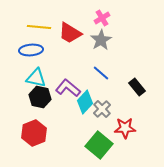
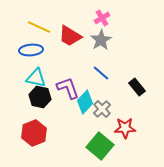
yellow line: rotated 20 degrees clockwise
red trapezoid: moved 3 px down
purple L-shape: rotated 30 degrees clockwise
green square: moved 1 px right, 1 px down
